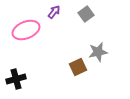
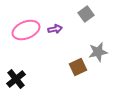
purple arrow: moved 1 px right, 17 px down; rotated 40 degrees clockwise
black cross: rotated 24 degrees counterclockwise
